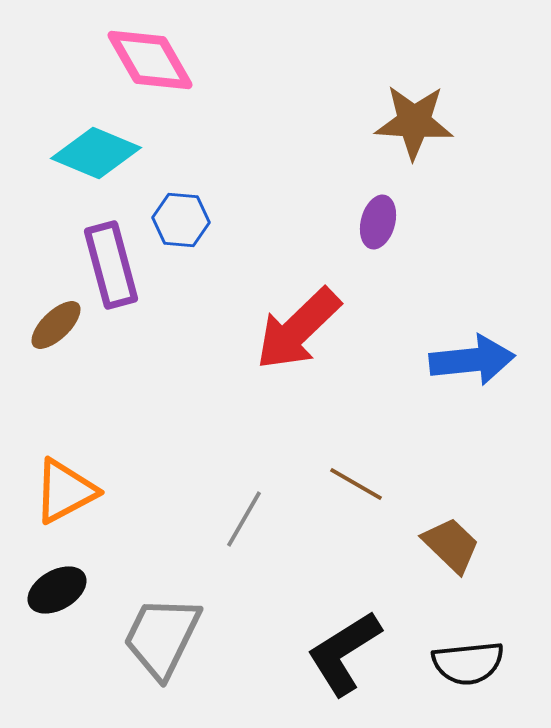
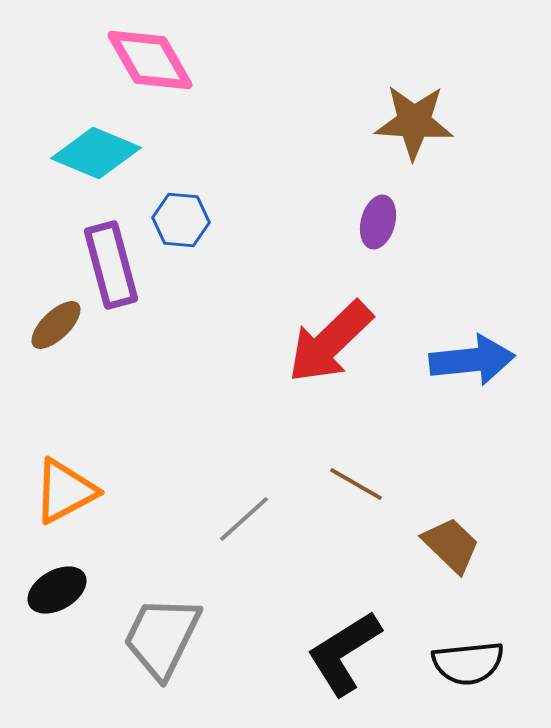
red arrow: moved 32 px right, 13 px down
gray line: rotated 18 degrees clockwise
